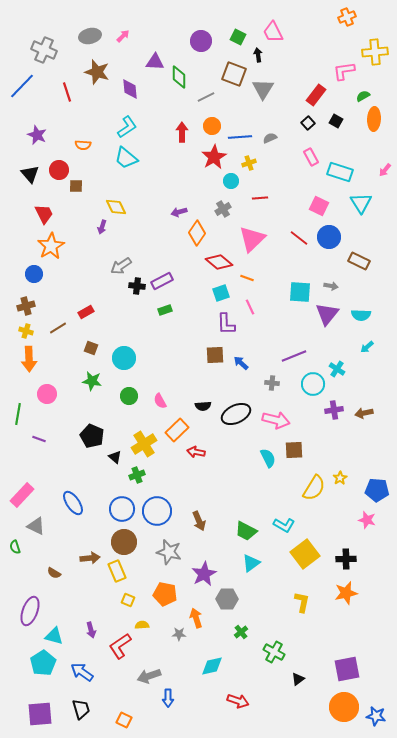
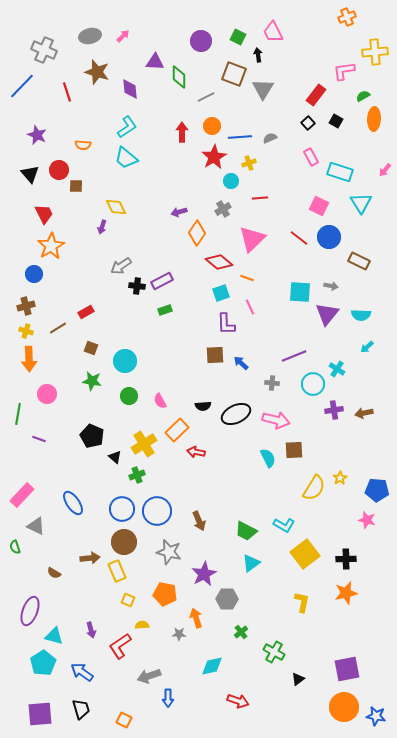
cyan circle at (124, 358): moved 1 px right, 3 px down
